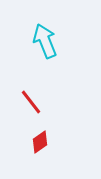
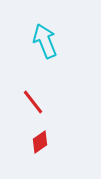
red line: moved 2 px right
